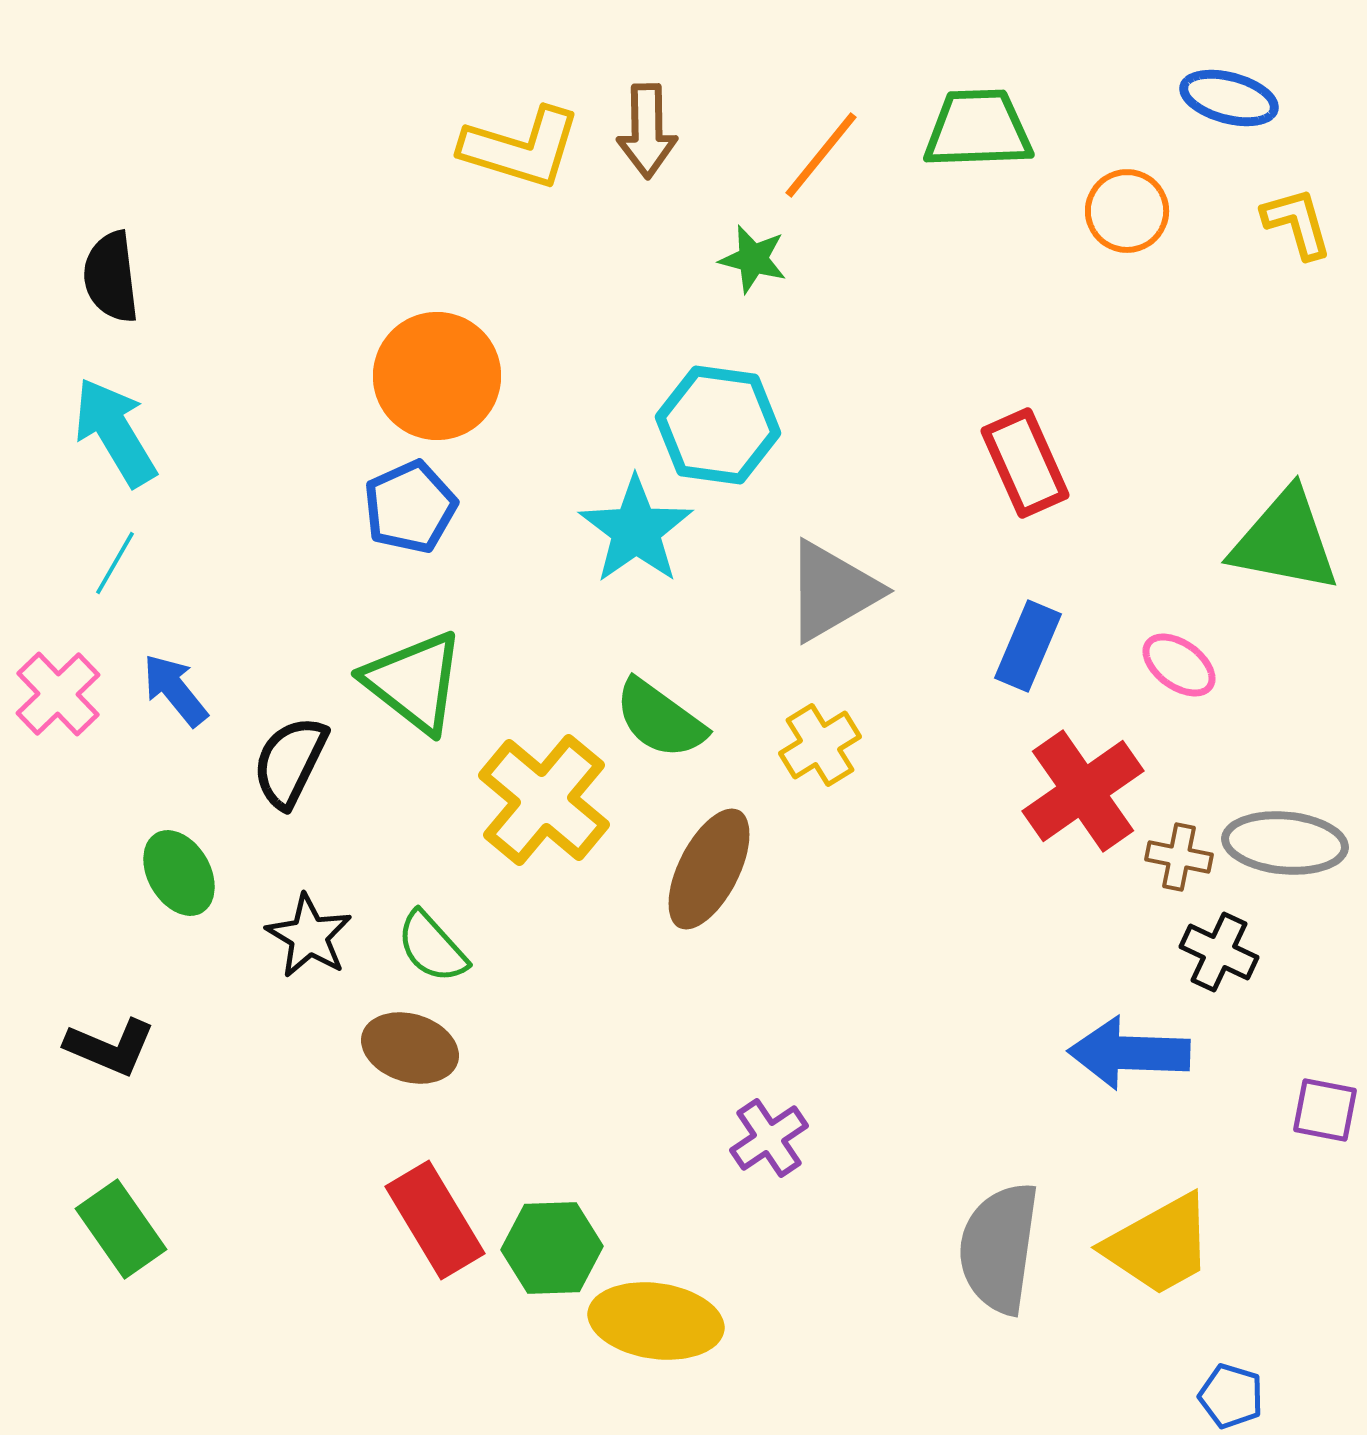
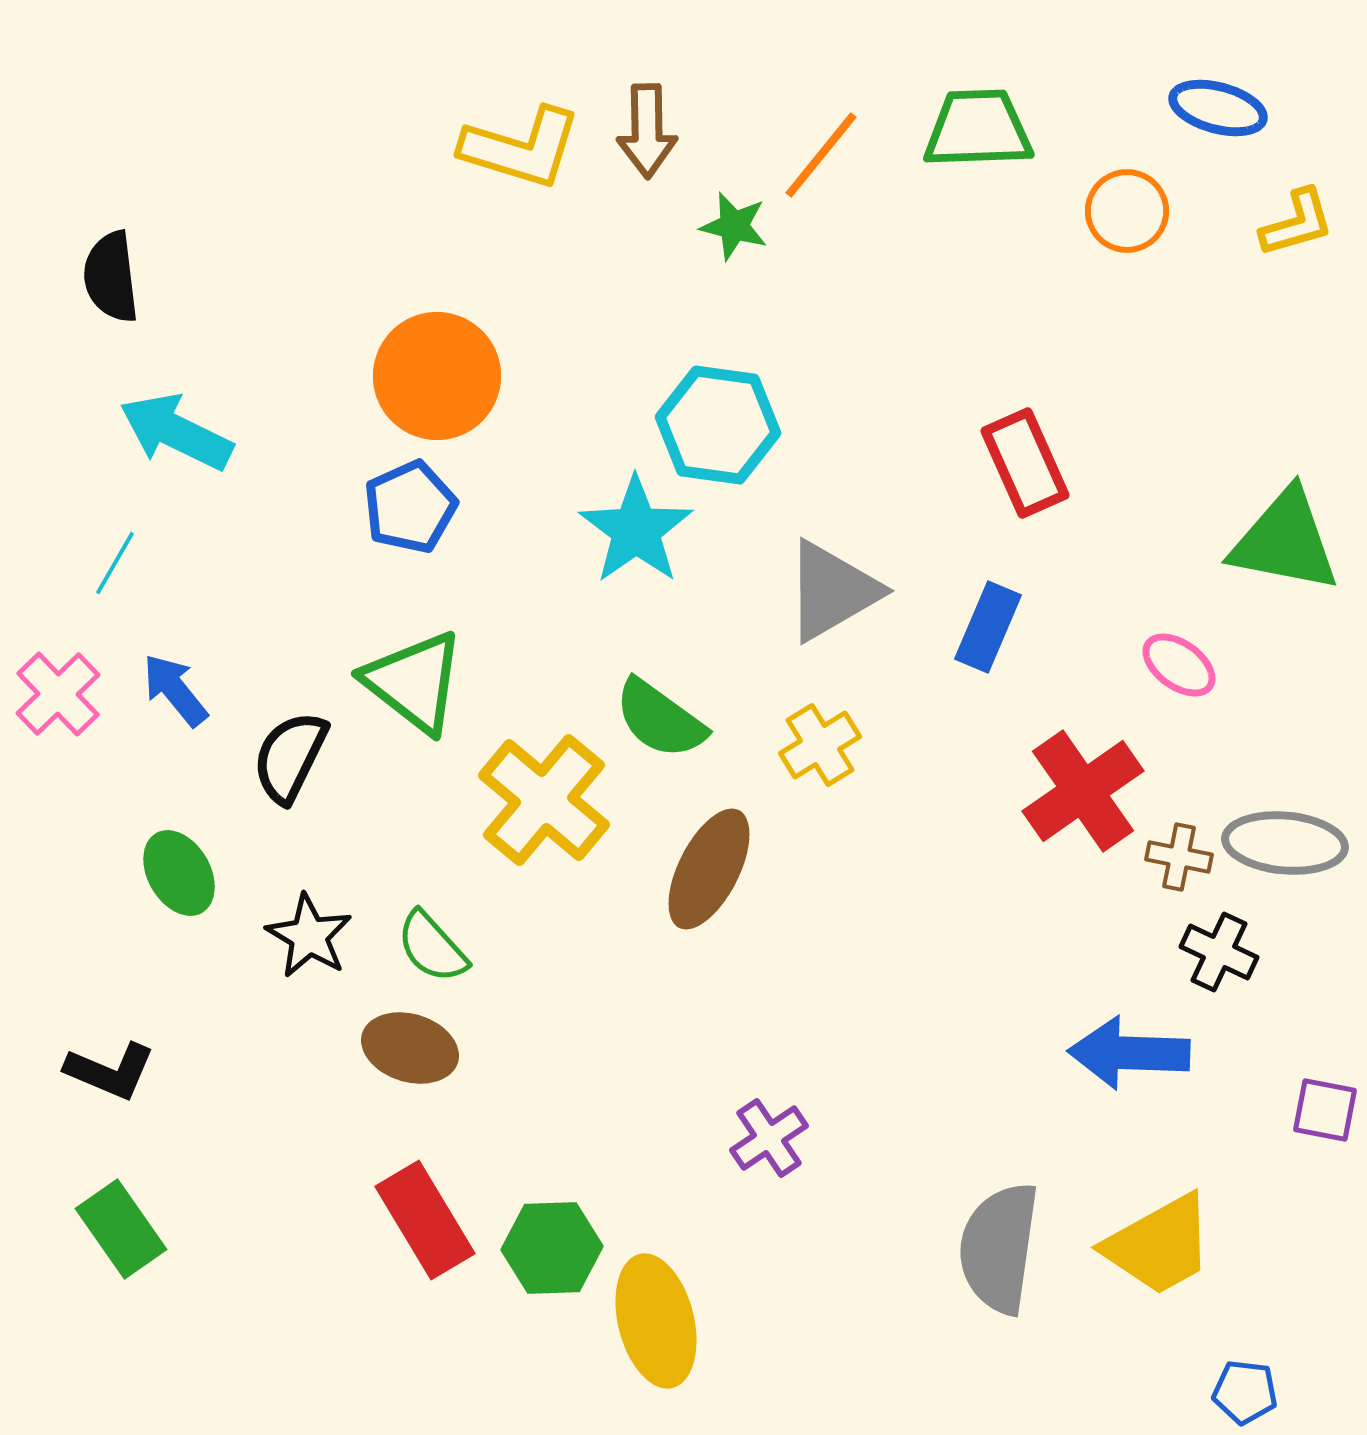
blue ellipse at (1229, 98): moved 11 px left, 10 px down
yellow L-shape at (1297, 223): rotated 90 degrees clockwise
green star at (753, 259): moved 19 px left, 33 px up
cyan arrow at (115, 432): moved 61 px right; rotated 33 degrees counterclockwise
blue rectangle at (1028, 646): moved 40 px left, 19 px up
black semicircle at (290, 762): moved 5 px up
black L-shape at (110, 1047): moved 24 px down
red rectangle at (435, 1220): moved 10 px left
yellow ellipse at (656, 1321): rotated 68 degrees clockwise
blue pentagon at (1231, 1396): moved 14 px right, 4 px up; rotated 10 degrees counterclockwise
